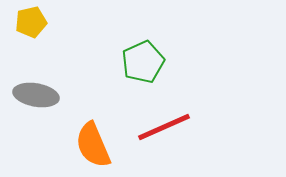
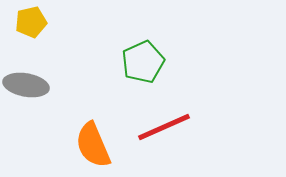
gray ellipse: moved 10 px left, 10 px up
